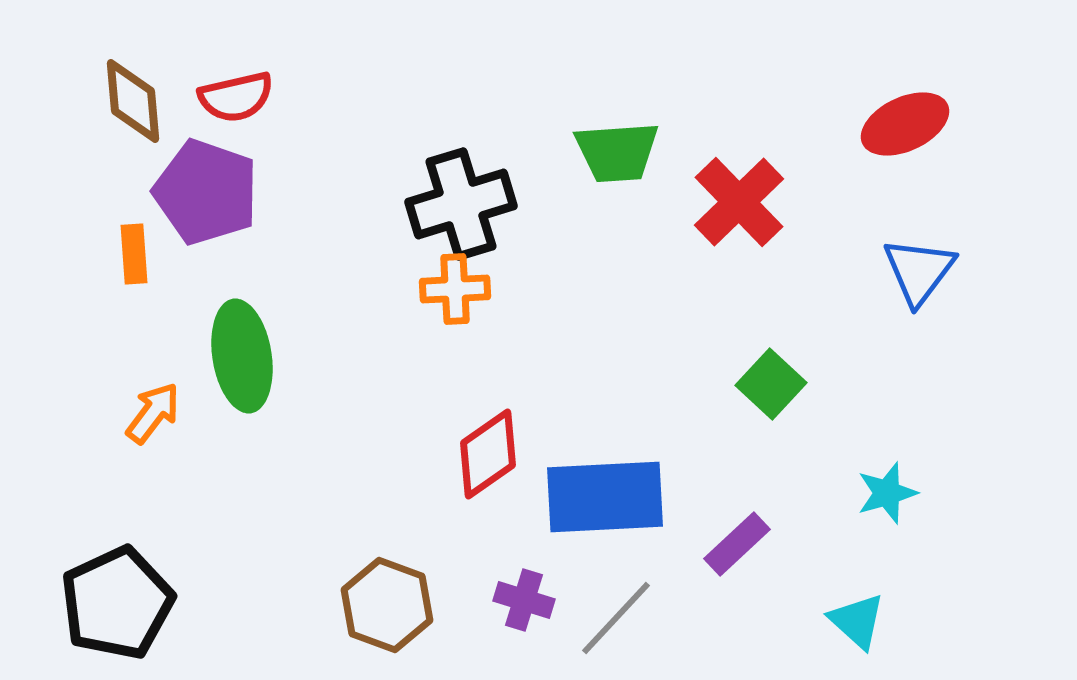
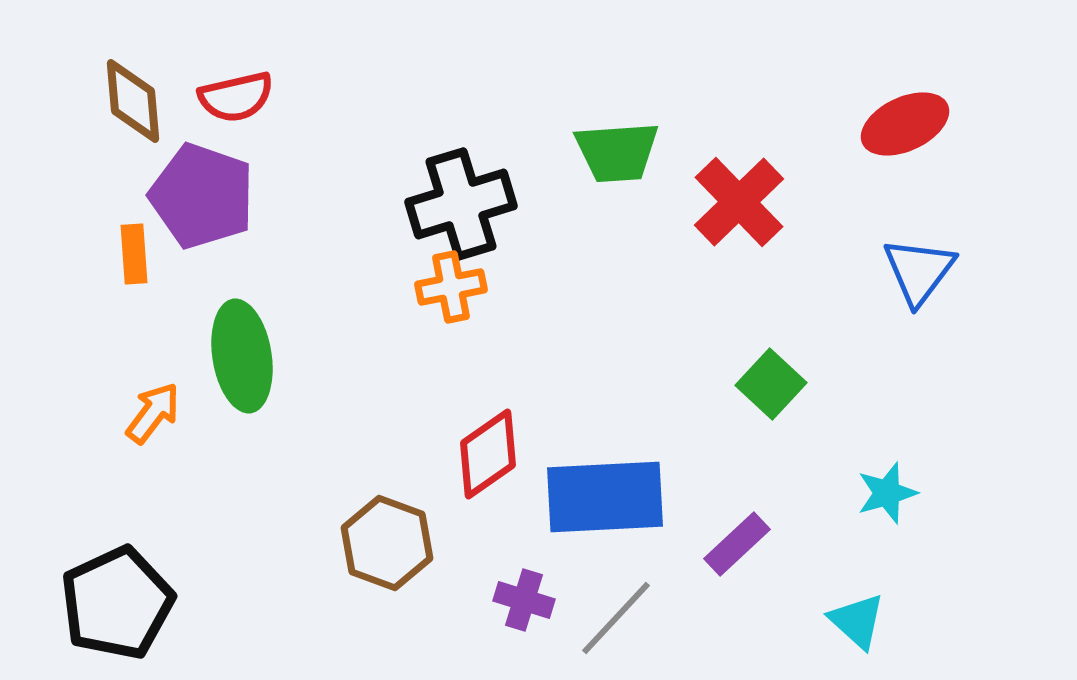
purple pentagon: moved 4 px left, 4 px down
orange cross: moved 4 px left, 2 px up; rotated 8 degrees counterclockwise
brown hexagon: moved 62 px up
